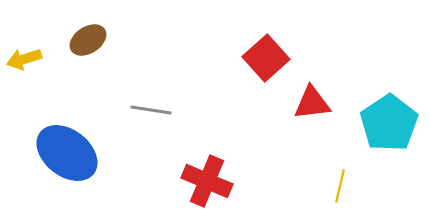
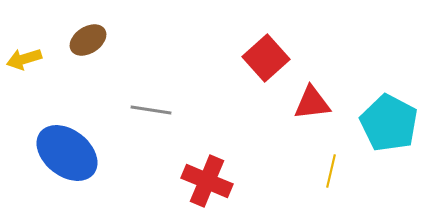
cyan pentagon: rotated 10 degrees counterclockwise
yellow line: moved 9 px left, 15 px up
